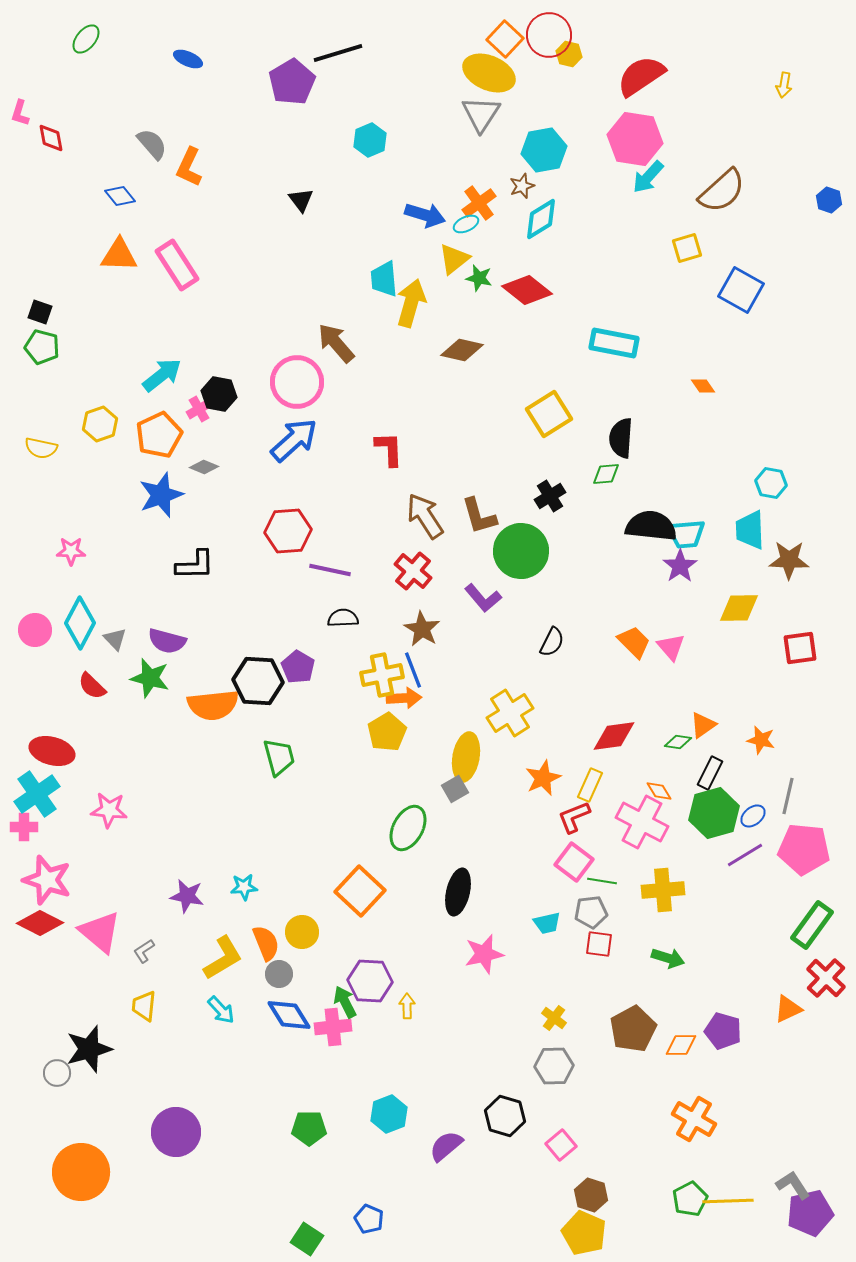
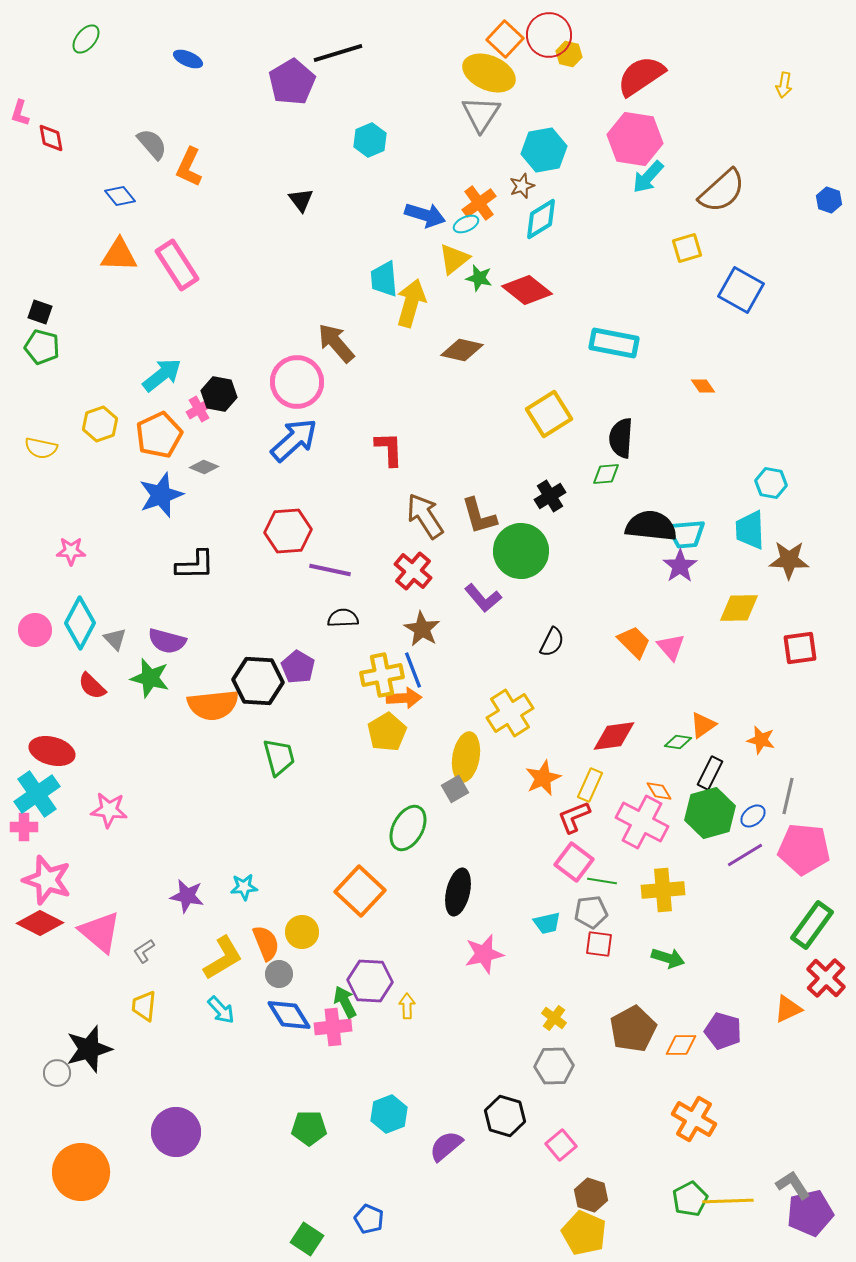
green hexagon at (714, 813): moved 4 px left
